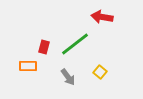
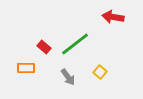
red arrow: moved 11 px right
red rectangle: rotated 64 degrees counterclockwise
orange rectangle: moved 2 px left, 2 px down
